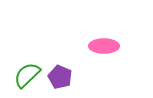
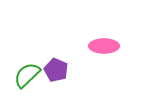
purple pentagon: moved 4 px left, 7 px up
